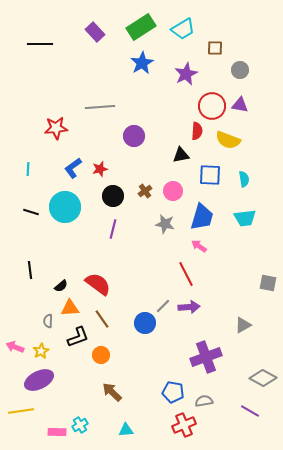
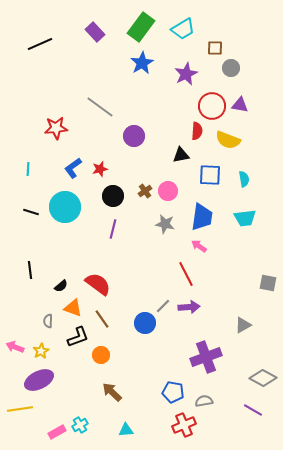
green rectangle at (141, 27): rotated 20 degrees counterclockwise
black line at (40, 44): rotated 25 degrees counterclockwise
gray circle at (240, 70): moved 9 px left, 2 px up
gray line at (100, 107): rotated 40 degrees clockwise
pink circle at (173, 191): moved 5 px left
blue trapezoid at (202, 217): rotated 8 degrees counterclockwise
orange triangle at (70, 308): moved 3 px right; rotated 24 degrees clockwise
yellow line at (21, 411): moved 1 px left, 2 px up
purple line at (250, 411): moved 3 px right, 1 px up
pink rectangle at (57, 432): rotated 30 degrees counterclockwise
